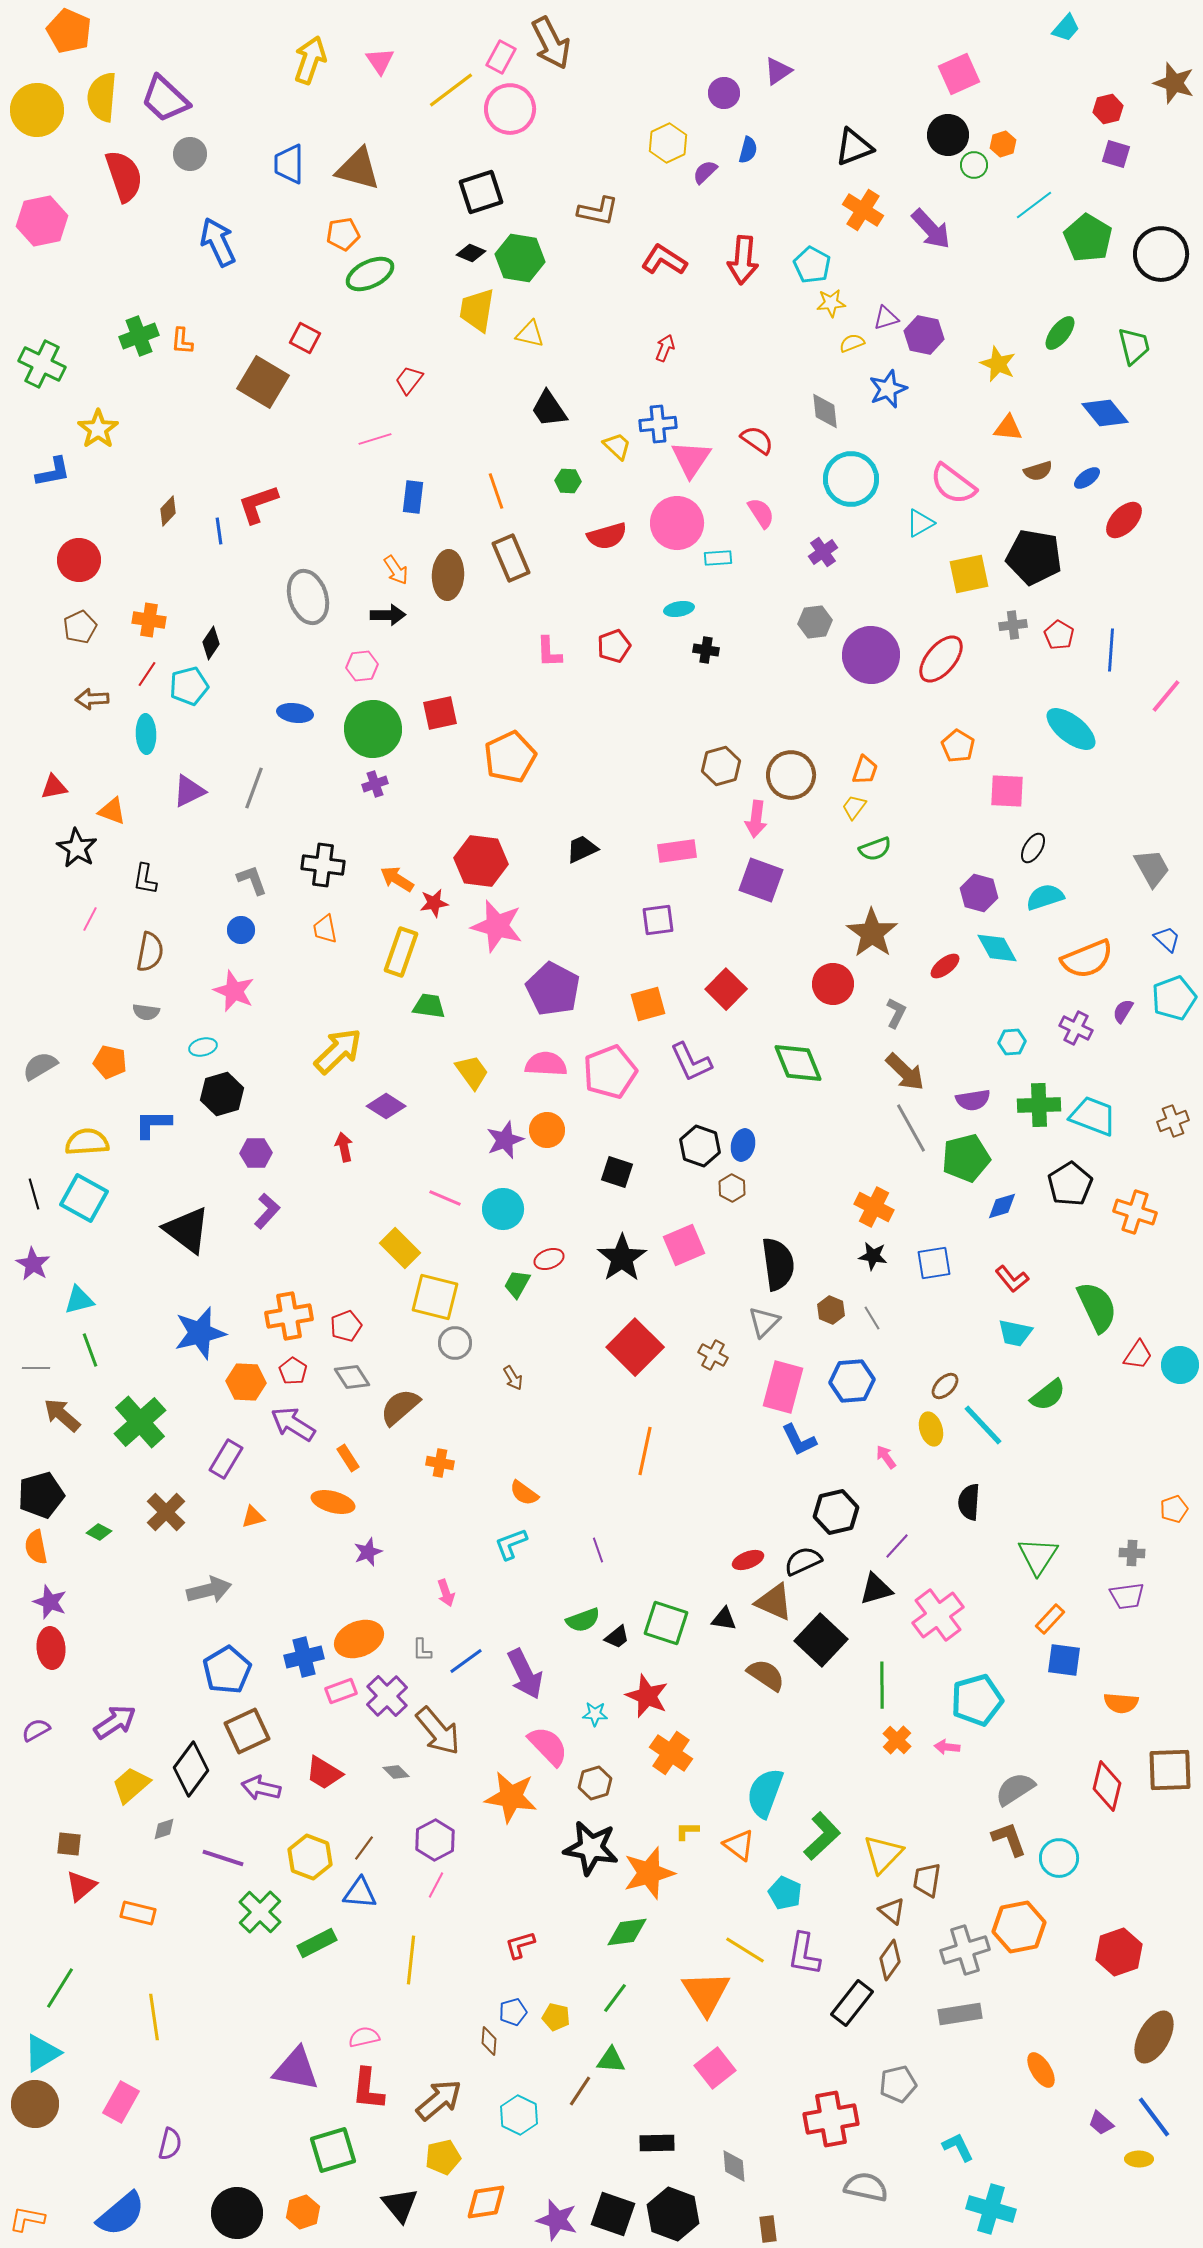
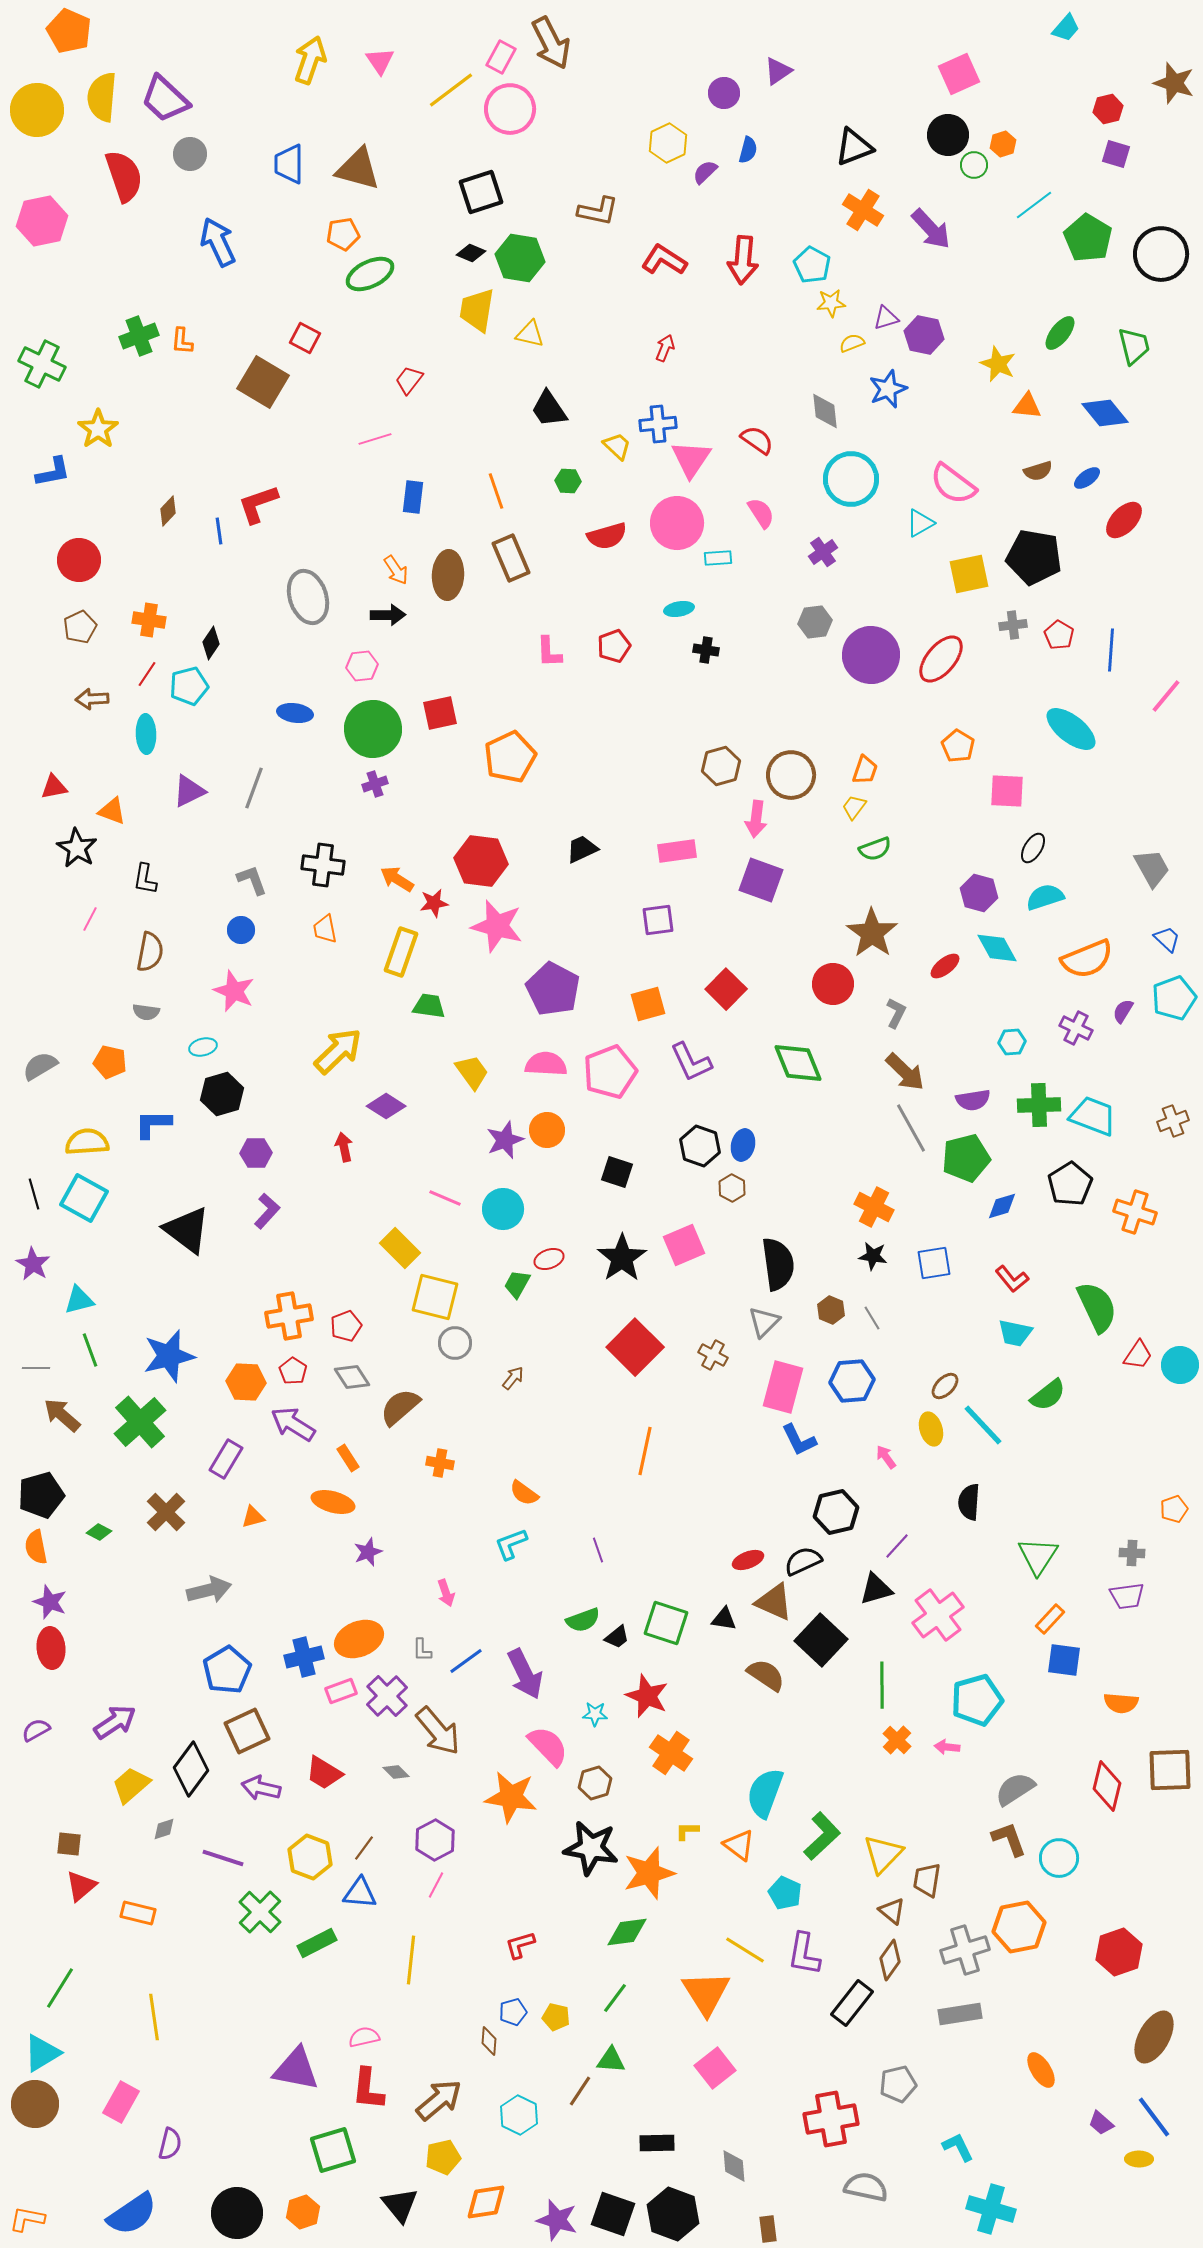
orange triangle at (1008, 428): moved 19 px right, 22 px up
blue star at (200, 1333): moved 31 px left, 23 px down
brown arrow at (513, 1378): rotated 110 degrees counterclockwise
blue semicircle at (121, 2214): moved 11 px right; rotated 6 degrees clockwise
